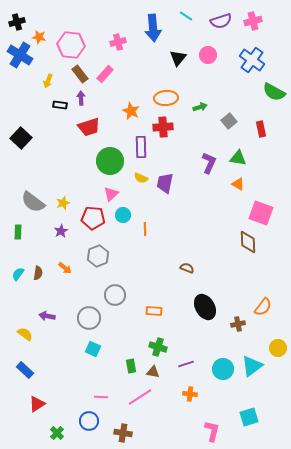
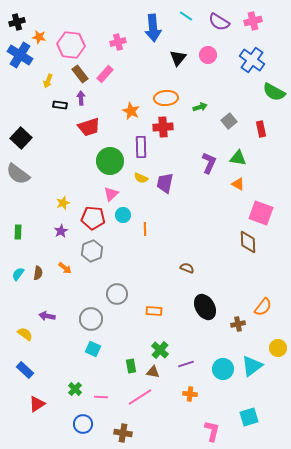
purple semicircle at (221, 21): moved 2 px left, 1 px down; rotated 50 degrees clockwise
gray semicircle at (33, 202): moved 15 px left, 28 px up
gray hexagon at (98, 256): moved 6 px left, 5 px up
gray circle at (115, 295): moved 2 px right, 1 px up
gray circle at (89, 318): moved 2 px right, 1 px down
green cross at (158, 347): moved 2 px right, 3 px down; rotated 24 degrees clockwise
blue circle at (89, 421): moved 6 px left, 3 px down
green cross at (57, 433): moved 18 px right, 44 px up
